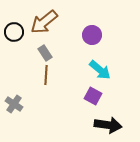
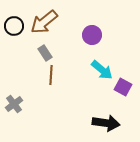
black circle: moved 6 px up
cyan arrow: moved 2 px right
brown line: moved 5 px right
purple square: moved 30 px right, 9 px up
gray cross: rotated 18 degrees clockwise
black arrow: moved 2 px left, 2 px up
